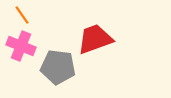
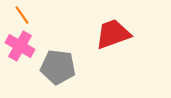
red trapezoid: moved 18 px right, 5 px up
pink cross: moved 1 px left; rotated 8 degrees clockwise
